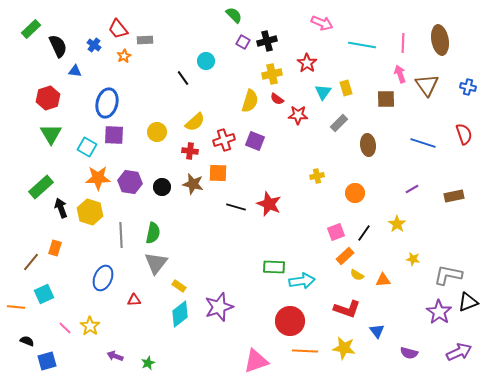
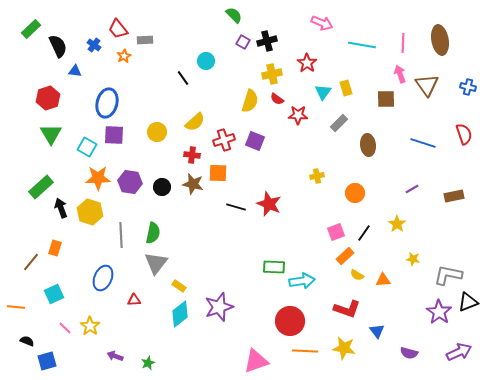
red cross at (190, 151): moved 2 px right, 4 px down
cyan square at (44, 294): moved 10 px right
